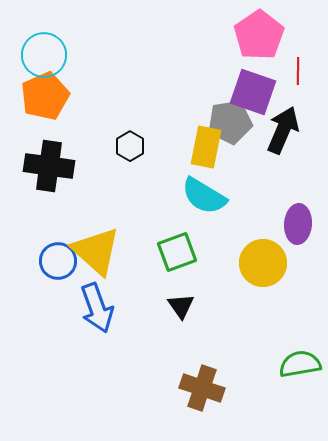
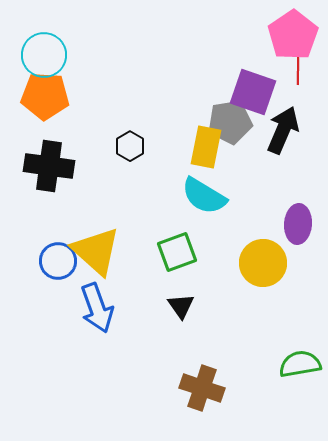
pink pentagon: moved 34 px right
orange pentagon: rotated 27 degrees clockwise
